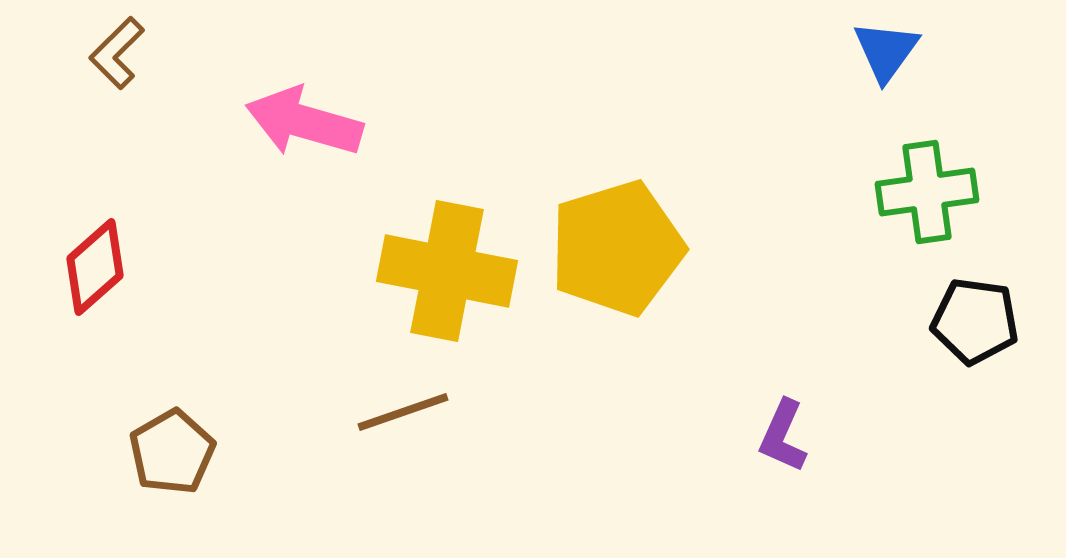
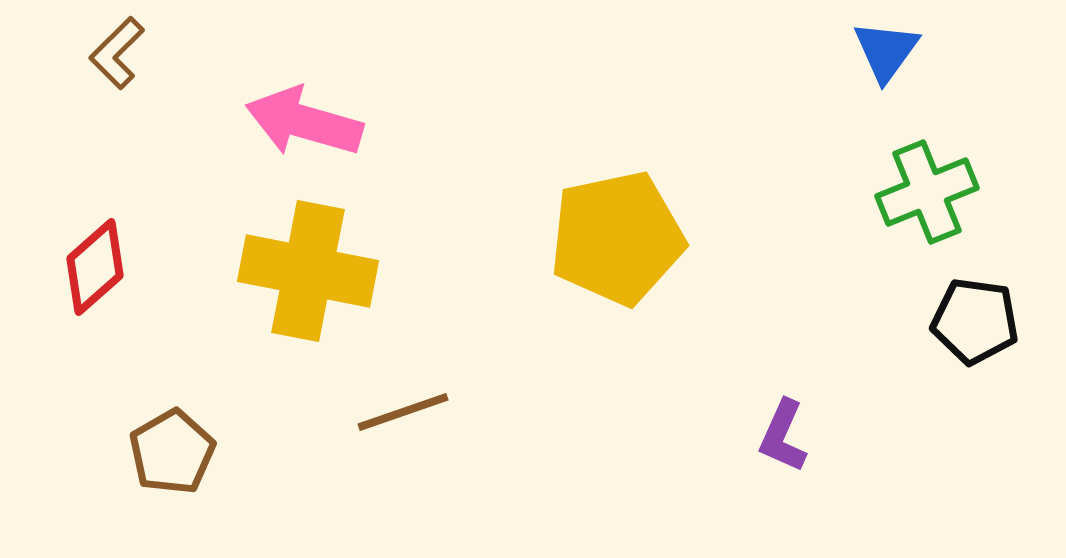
green cross: rotated 14 degrees counterclockwise
yellow pentagon: moved 10 px up; rotated 5 degrees clockwise
yellow cross: moved 139 px left
